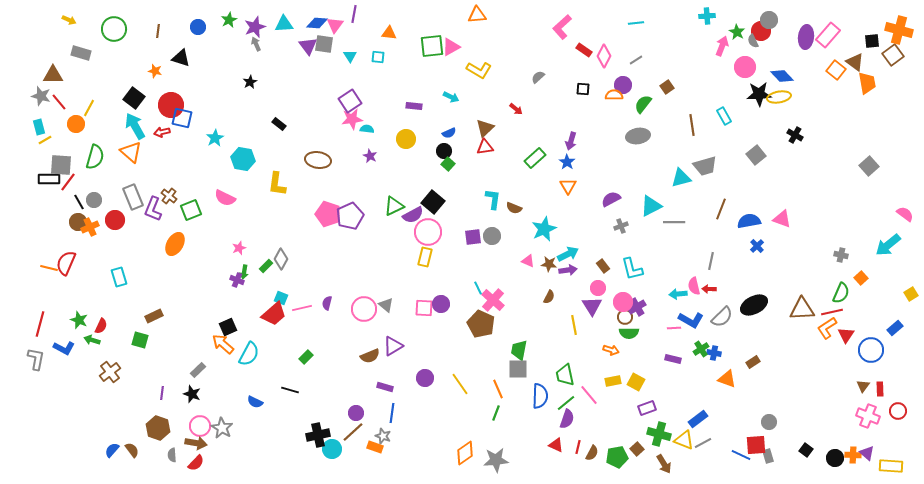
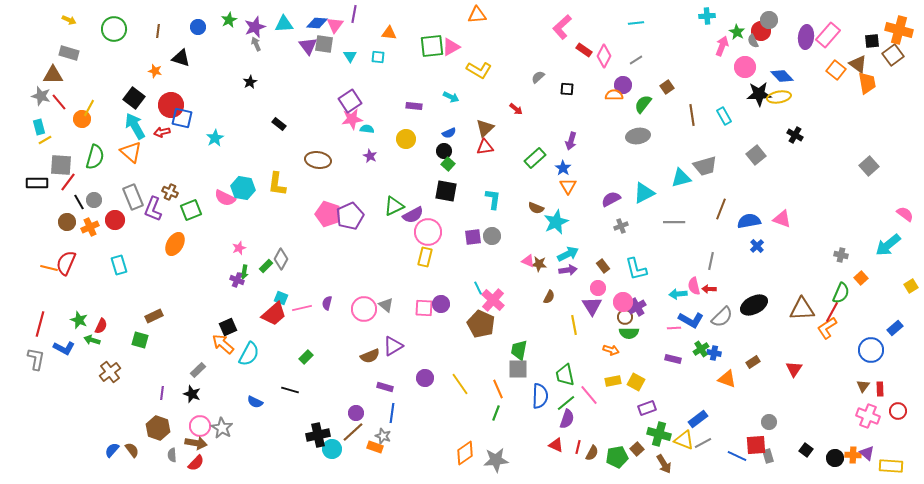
gray rectangle at (81, 53): moved 12 px left
brown triangle at (855, 62): moved 3 px right, 2 px down
black square at (583, 89): moved 16 px left
orange circle at (76, 124): moved 6 px right, 5 px up
brown line at (692, 125): moved 10 px up
cyan hexagon at (243, 159): moved 29 px down
blue star at (567, 162): moved 4 px left, 6 px down
black rectangle at (49, 179): moved 12 px left, 4 px down
brown cross at (169, 196): moved 1 px right, 4 px up; rotated 14 degrees counterclockwise
black square at (433, 202): moved 13 px right, 11 px up; rotated 30 degrees counterclockwise
cyan triangle at (651, 206): moved 7 px left, 13 px up
brown semicircle at (514, 208): moved 22 px right
brown circle at (78, 222): moved 11 px left
cyan star at (544, 229): moved 12 px right, 7 px up
brown star at (549, 264): moved 10 px left
cyan L-shape at (632, 269): moved 4 px right
cyan rectangle at (119, 277): moved 12 px up
yellow square at (911, 294): moved 8 px up
red line at (832, 312): rotated 50 degrees counterclockwise
red triangle at (846, 335): moved 52 px left, 34 px down
blue line at (741, 455): moved 4 px left, 1 px down
